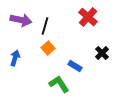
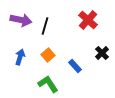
red cross: moved 3 px down
orange square: moved 7 px down
blue arrow: moved 5 px right, 1 px up
blue rectangle: rotated 16 degrees clockwise
green L-shape: moved 11 px left
